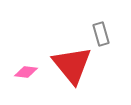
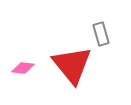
pink diamond: moved 3 px left, 4 px up
